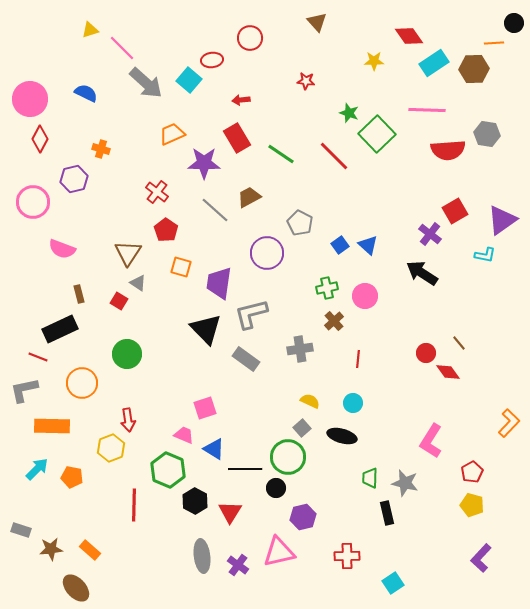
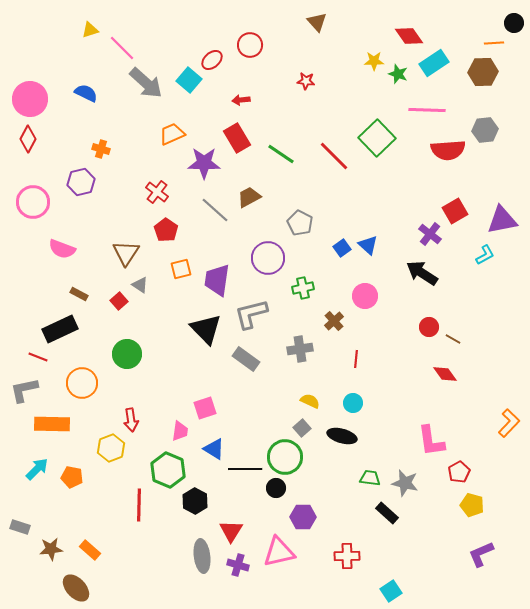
red circle at (250, 38): moved 7 px down
red ellipse at (212, 60): rotated 35 degrees counterclockwise
brown hexagon at (474, 69): moved 9 px right, 3 px down
green star at (349, 113): moved 49 px right, 39 px up
green square at (377, 134): moved 4 px down
gray hexagon at (487, 134): moved 2 px left, 4 px up; rotated 15 degrees counterclockwise
red diamond at (40, 139): moved 12 px left
purple hexagon at (74, 179): moved 7 px right, 3 px down
purple triangle at (502, 220): rotated 24 degrees clockwise
blue square at (340, 245): moved 2 px right, 3 px down
brown triangle at (128, 253): moved 2 px left
purple circle at (267, 253): moved 1 px right, 5 px down
cyan L-shape at (485, 255): rotated 40 degrees counterclockwise
orange square at (181, 267): moved 2 px down; rotated 30 degrees counterclockwise
gray triangle at (138, 283): moved 2 px right, 2 px down
purple trapezoid at (219, 283): moved 2 px left, 3 px up
green cross at (327, 288): moved 24 px left
brown rectangle at (79, 294): rotated 48 degrees counterclockwise
red square at (119, 301): rotated 18 degrees clockwise
brown line at (459, 343): moved 6 px left, 4 px up; rotated 21 degrees counterclockwise
red circle at (426, 353): moved 3 px right, 26 px up
red line at (358, 359): moved 2 px left
red diamond at (448, 372): moved 3 px left, 2 px down
red arrow at (128, 420): moved 3 px right
orange rectangle at (52, 426): moved 2 px up
pink trapezoid at (184, 435): moved 4 px left, 4 px up; rotated 75 degrees clockwise
pink L-shape at (431, 441): rotated 40 degrees counterclockwise
green circle at (288, 457): moved 3 px left
red pentagon at (472, 472): moved 13 px left
green trapezoid at (370, 478): rotated 95 degrees clockwise
red line at (134, 505): moved 5 px right
red triangle at (230, 512): moved 1 px right, 19 px down
black rectangle at (387, 513): rotated 35 degrees counterclockwise
purple hexagon at (303, 517): rotated 15 degrees clockwise
gray rectangle at (21, 530): moved 1 px left, 3 px up
purple L-shape at (481, 558): moved 4 px up; rotated 24 degrees clockwise
purple cross at (238, 565): rotated 20 degrees counterclockwise
cyan square at (393, 583): moved 2 px left, 8 px down
